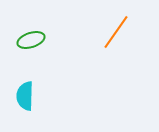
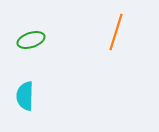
orange line: rotated 18 degrees counterclockwise
